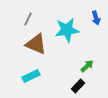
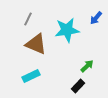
blue arrow: rotated 56 degrees clockwise
